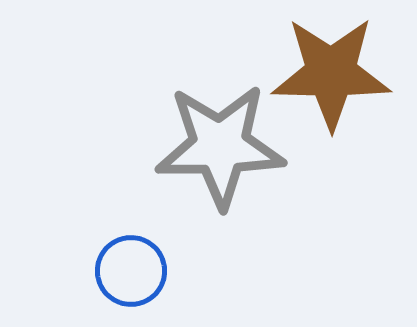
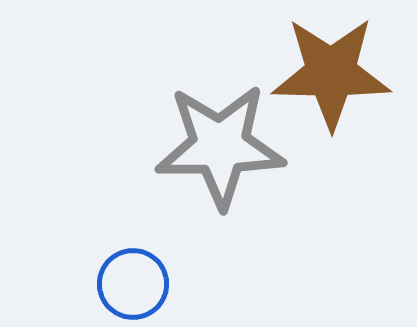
blue circle: moved 2 px right, 13 px down
